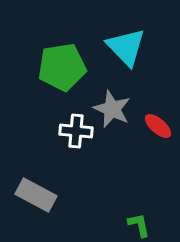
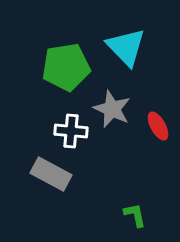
green pentagon: moved 4 px right
red ellipse: rotated 20 degrees clockwise
white cross: moved 5 px left
gray rectangle: moved 15 px right, 21 px up
green L-shape: moved 4 px left, 10 px up
